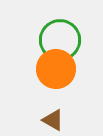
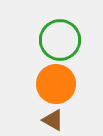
orange circle: moved 15 px down
